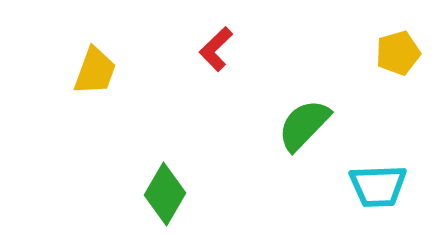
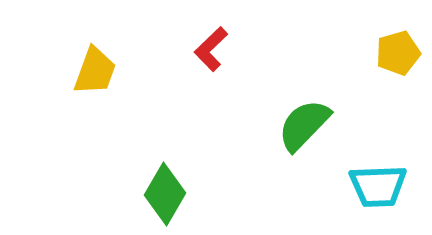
red L-shape: moved 5 px left
